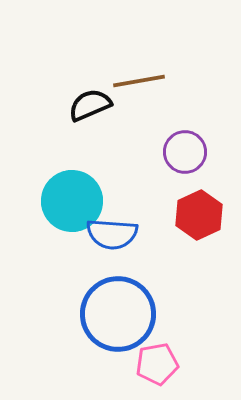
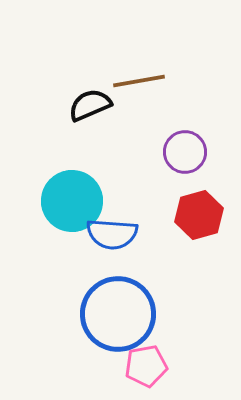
red hexagon: rotated 9 degrees clockwise
pink pentagon: moved 11 px left, 2 px down
